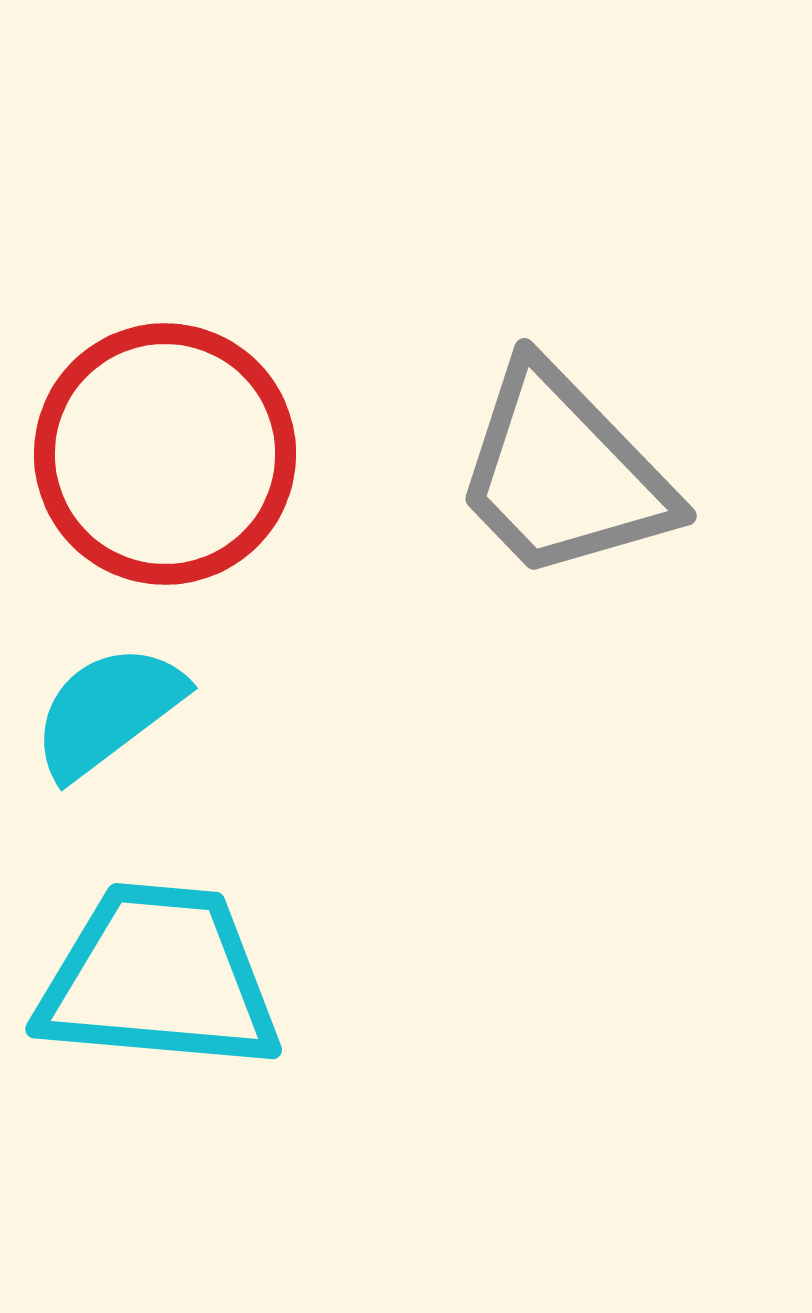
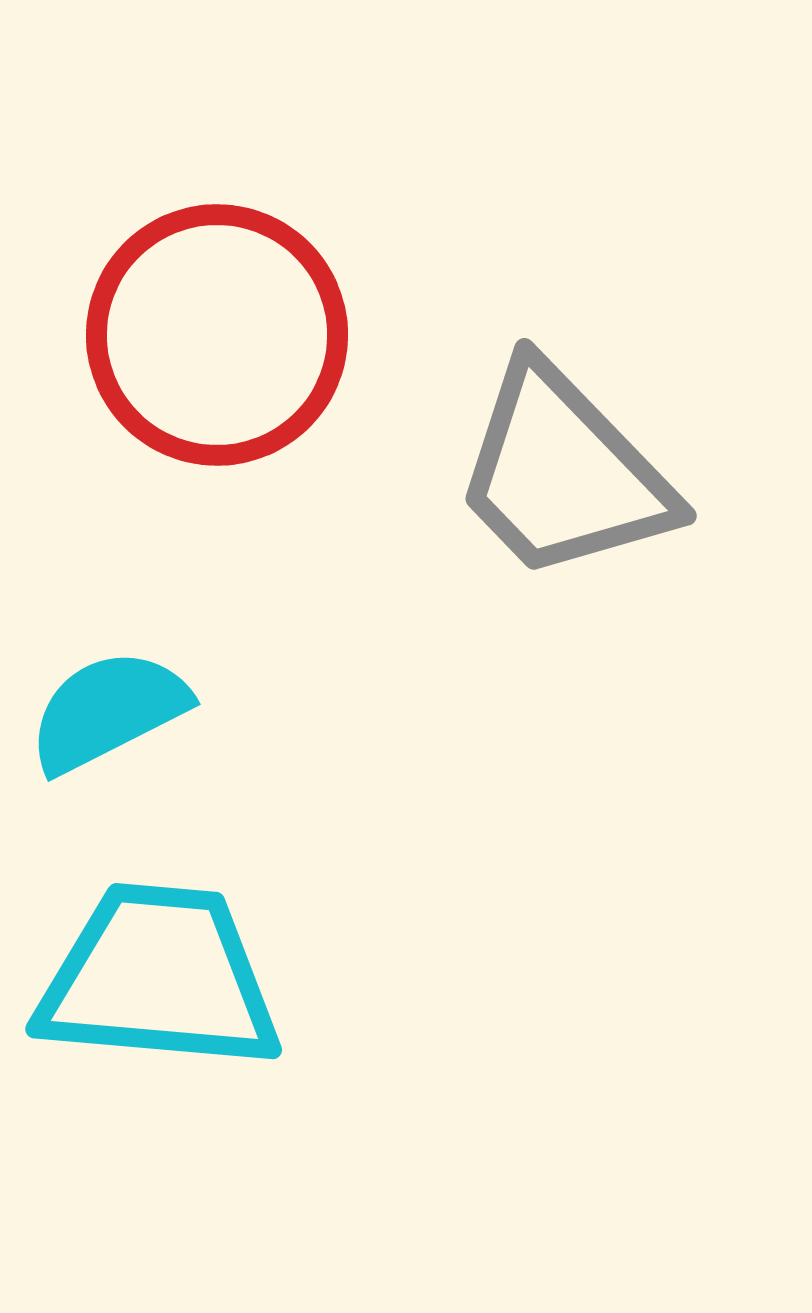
red circle: moved 52 px right, 119 px up
cyan semicircle: rotated 10 degrees clockwise
